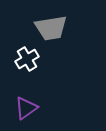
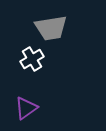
white cross: moved 5 px right
